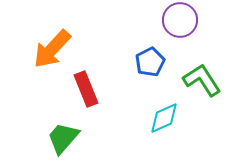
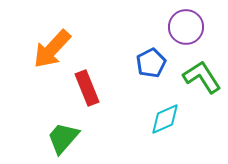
purple circle: moved 6 px right, 7 px down
blue pentagon: moved 1 px right, 1 px down
green L-shape: moved 3 px up
red rectangle: moved 1 px right, 1 px up
cyan diamond: moved 1 px right, 1 px down
